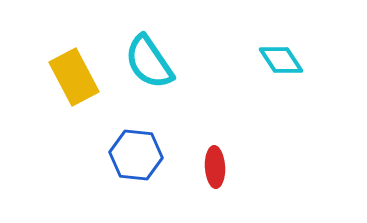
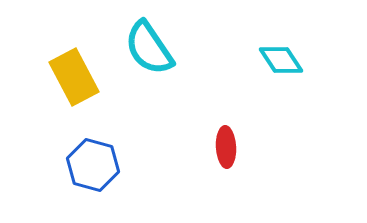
cyan semicircle: moved 14 px up
blue hexagon: moved 43 px left, 10 px down; rotated 9 degrees clockwise
red ellipse: moved 11 px right, 20 px up
